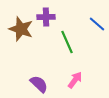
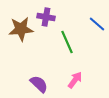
purple cross: rotated 12 degrees clockwise
brown star: rotated 25 degrees counterclockwise
